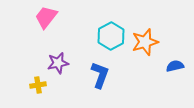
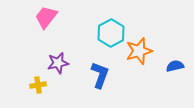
cyan hexagon: moved 3 px up
orange star: moved 6 px left, 9 px down
